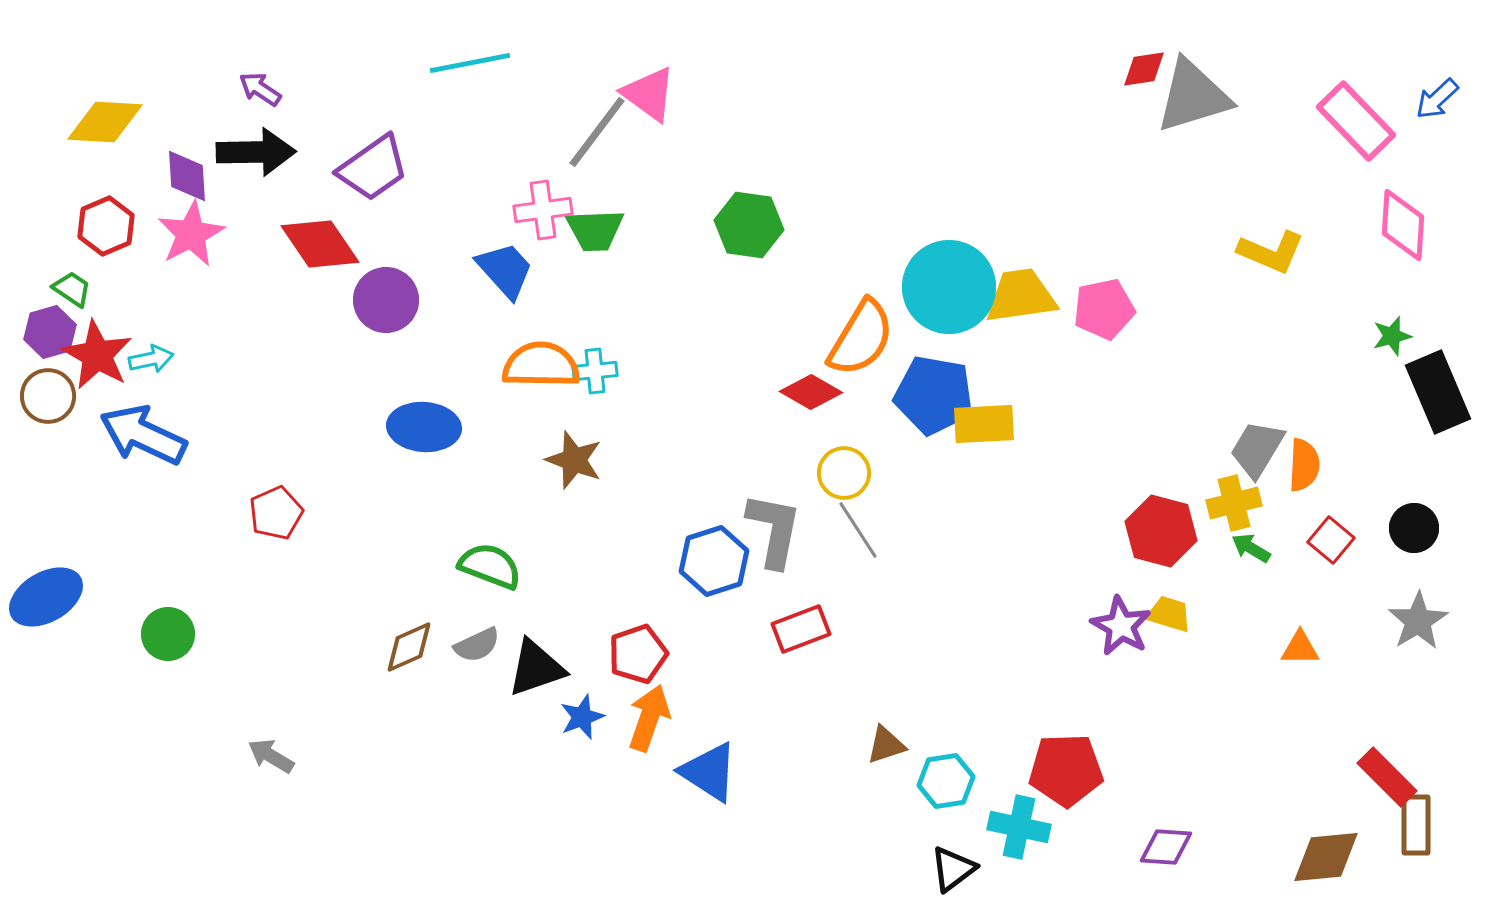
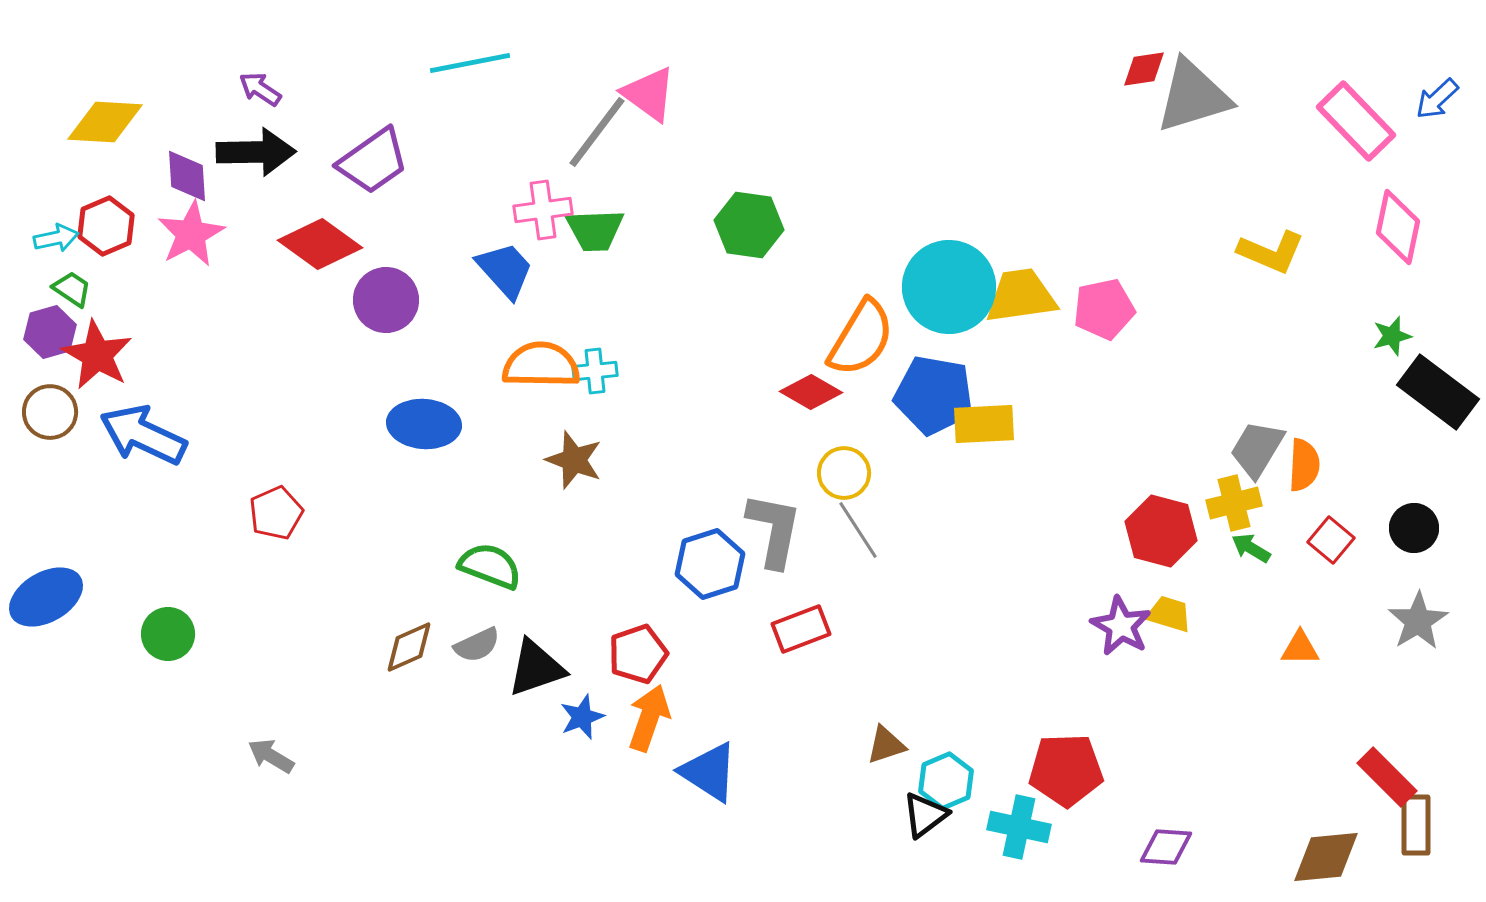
purple trapezoid at (373, 168): moved 7 px up
pink diamond at (1403, 225): moved 5 px left, 2 px down; rotated 8 degrees clockwise
red diamond at (320, 244): rotated 20 degrees counterclockwise
cyan arrow at (151, 359): moved 95 px left, 121 px up
black rectangle at (1438, 392): rotated 30 degrees counterclockwise
brown circle at (48, 396): moved 2 px right, 16 px down
blue ellipse at (424, 427): moved 3 px up
blue hexagon at (714, 561): moved 4 px left, 3 px down
cyan hexagon at (946, 781): rotated 14 degrees counterclockwise
black triangle at (953, 869): moved 28 px left, 54 px up
